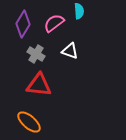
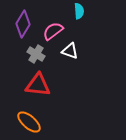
pink semicircle: moved 1 px left, 8 px down
red triangle: moved 1 px left
